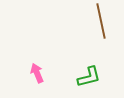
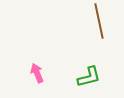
brown line: moved 2 px left
